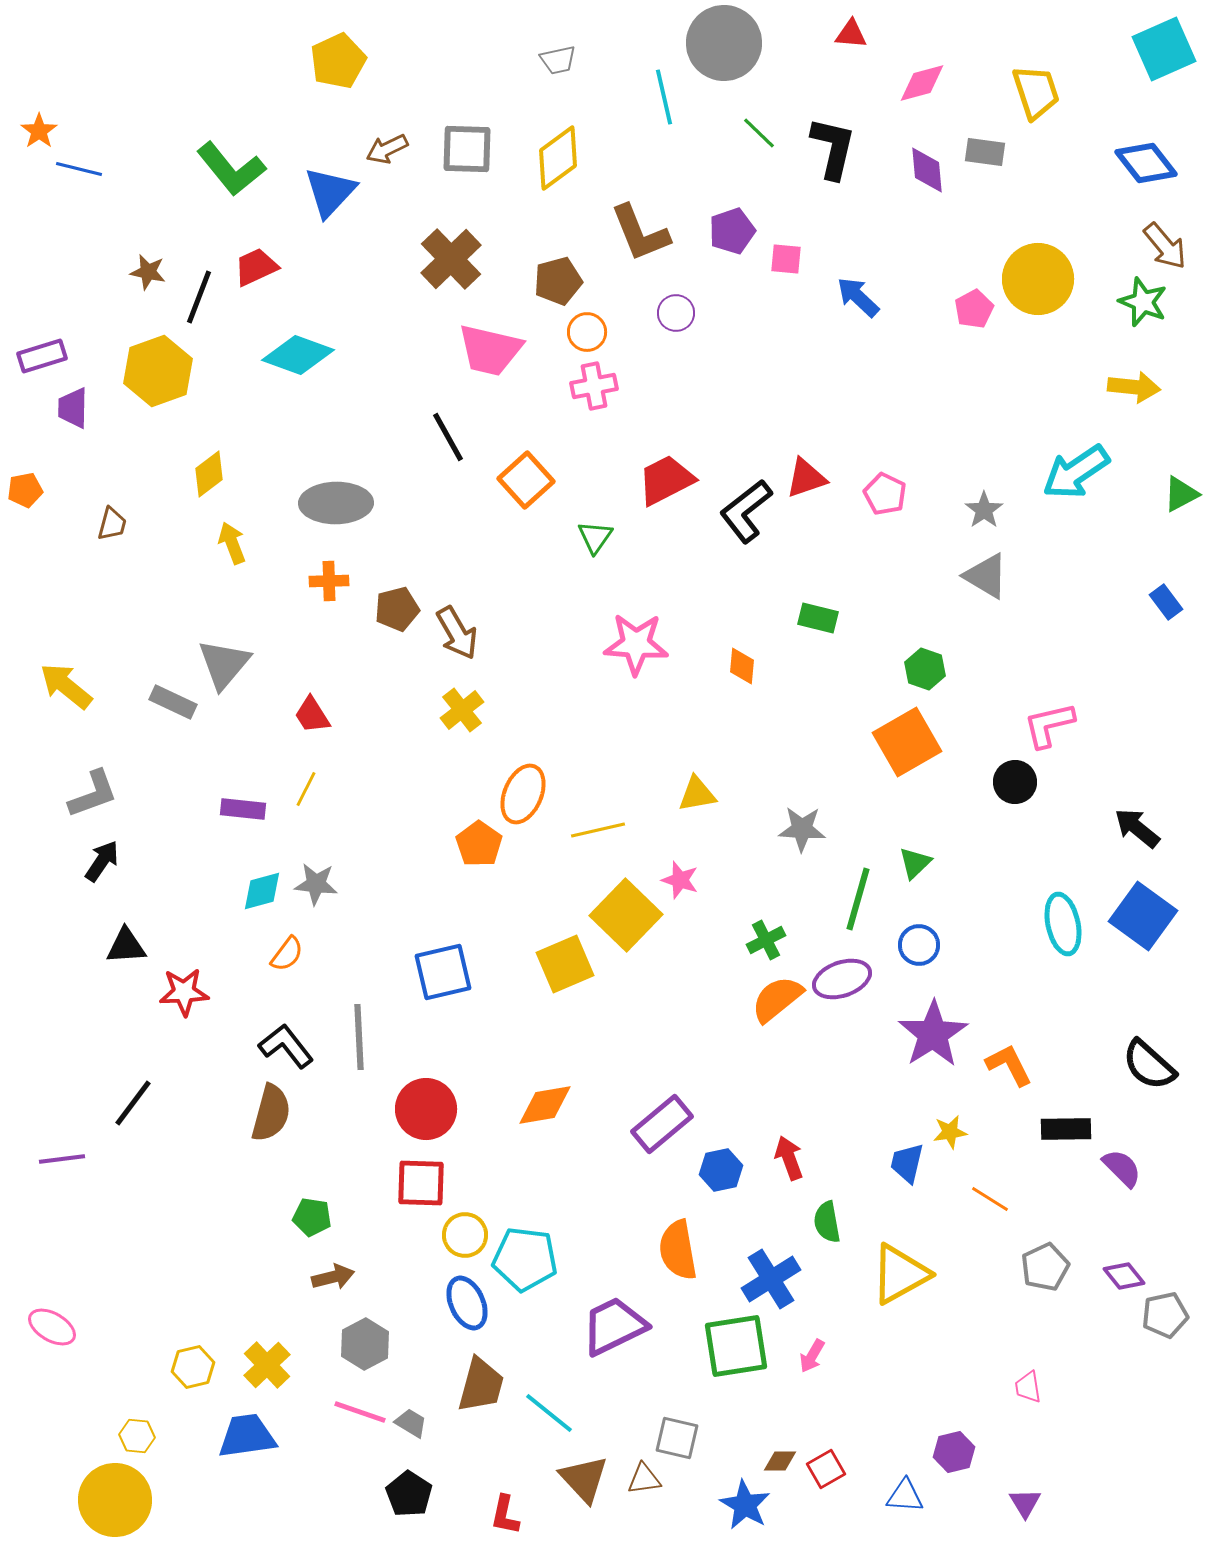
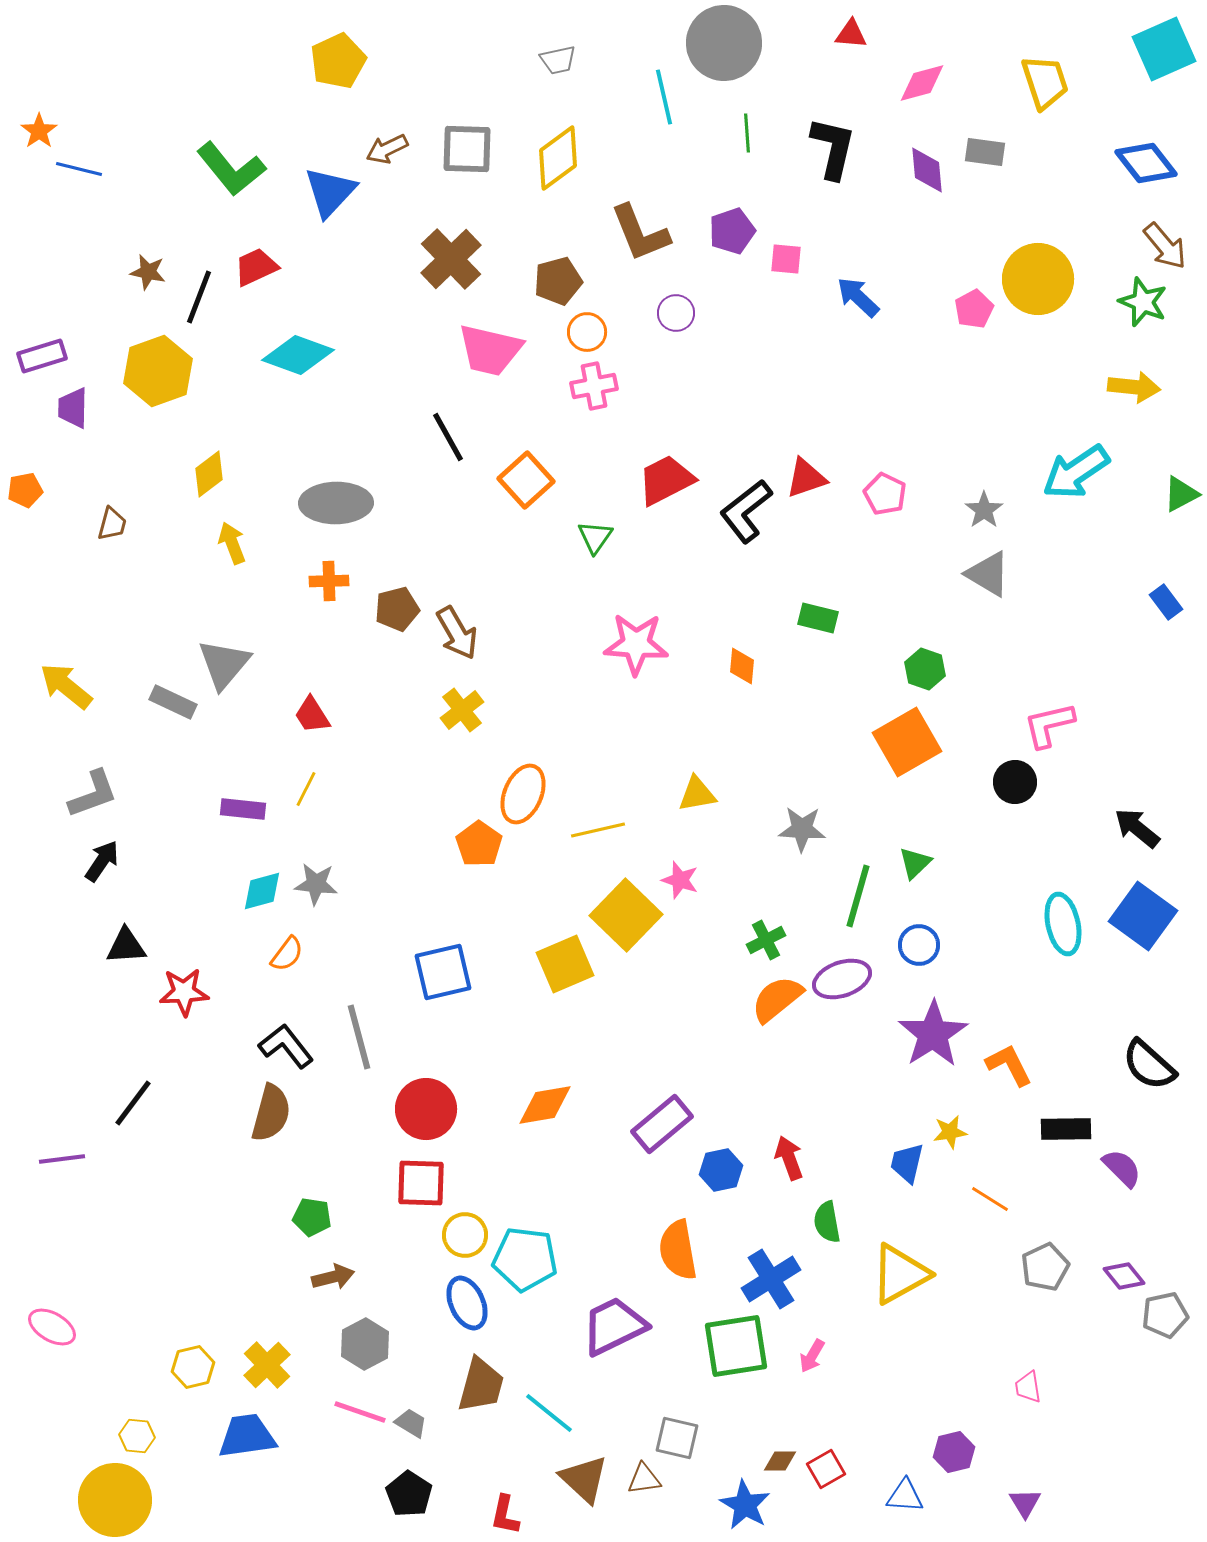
yellow trapezoid at (1036, 92): moved 9 px right, 10 px up
green line at (759, 133): moved 12 px left; rotated 42 degrees clockwise
gray triangle at (986, 576): moved 2 px right, 2 px up
green line at (858, 899): moved 3 px up
gray line at (359, 1037): rotated 12 degrees counterclockwise
brown triangle at (584, 1479): rotated 4 degrees counterclockwise
